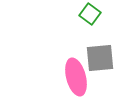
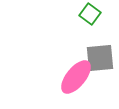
pink ellipse: rotated 54 degrees clockwise
